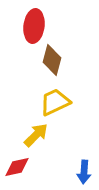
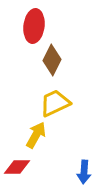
brown diamond: rotated 12 degrees clockwise
yellow trapezoid: moved 1 px down
yellow arrow: rotated 16 degrees counterclockwise
red diamond: rotated 12 degrees clockwise
